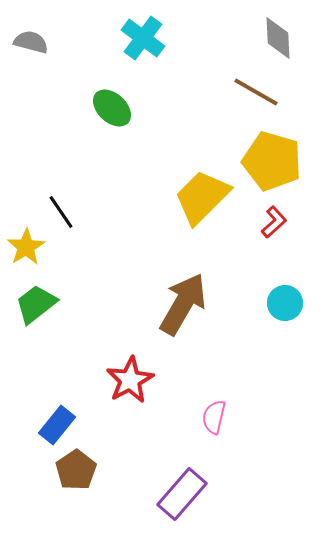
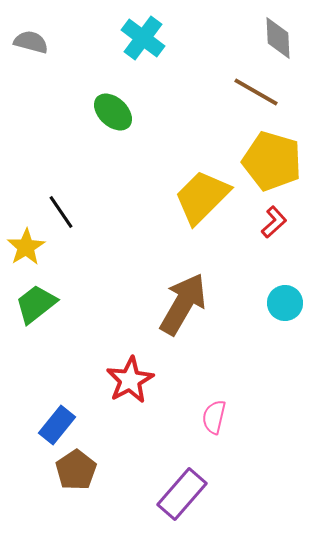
green ellipse: moved 1 px right, 4 px down
